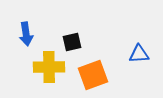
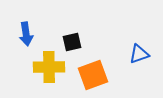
blue triangle: rotated 15 degrees counterclockwise
